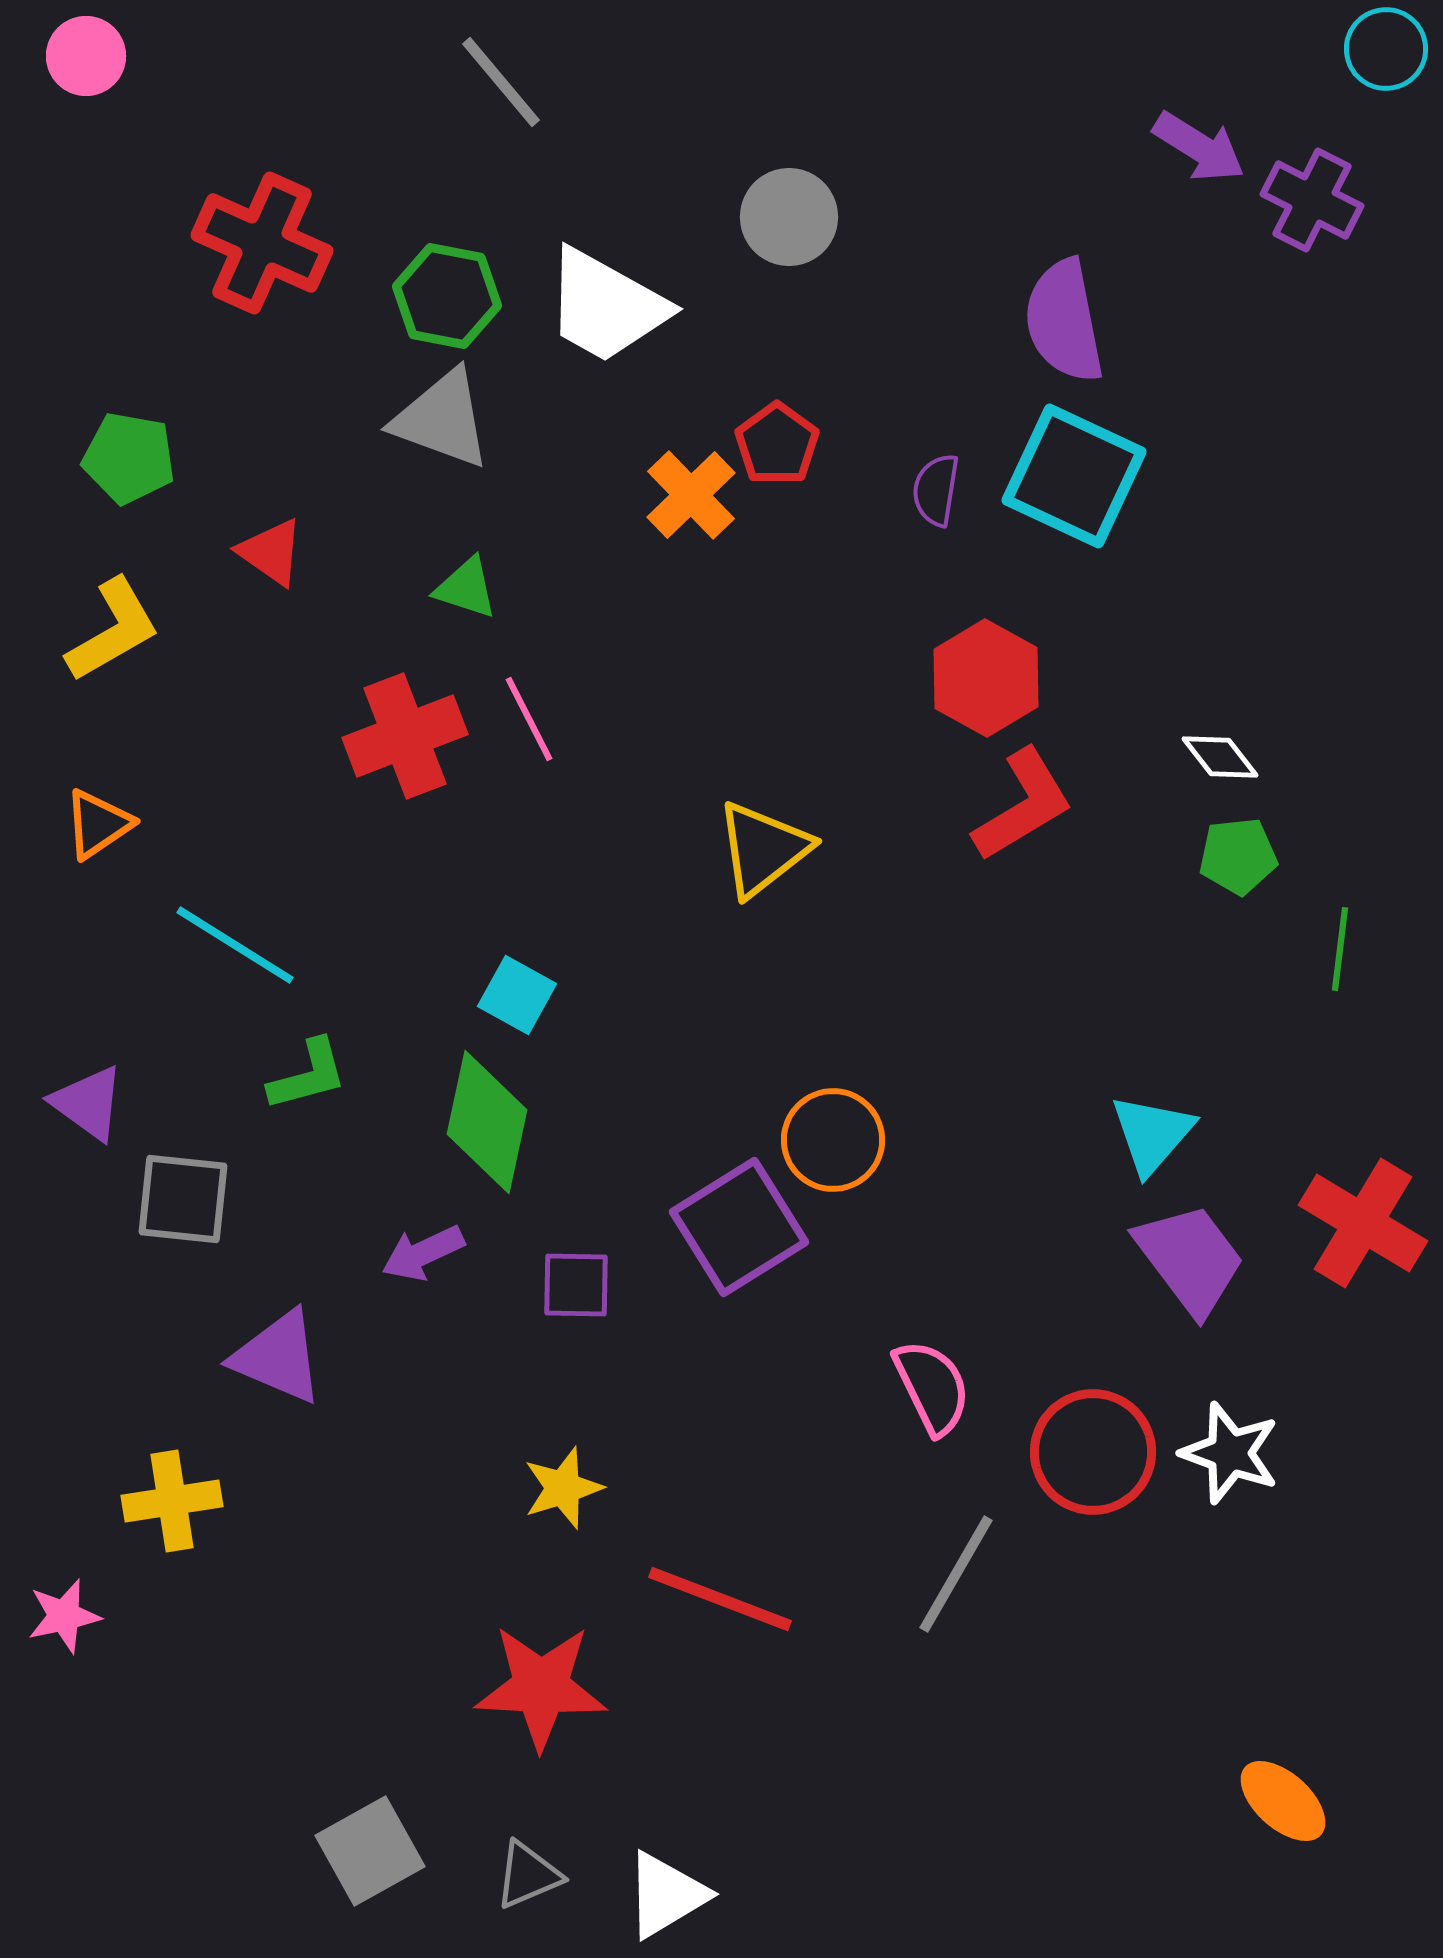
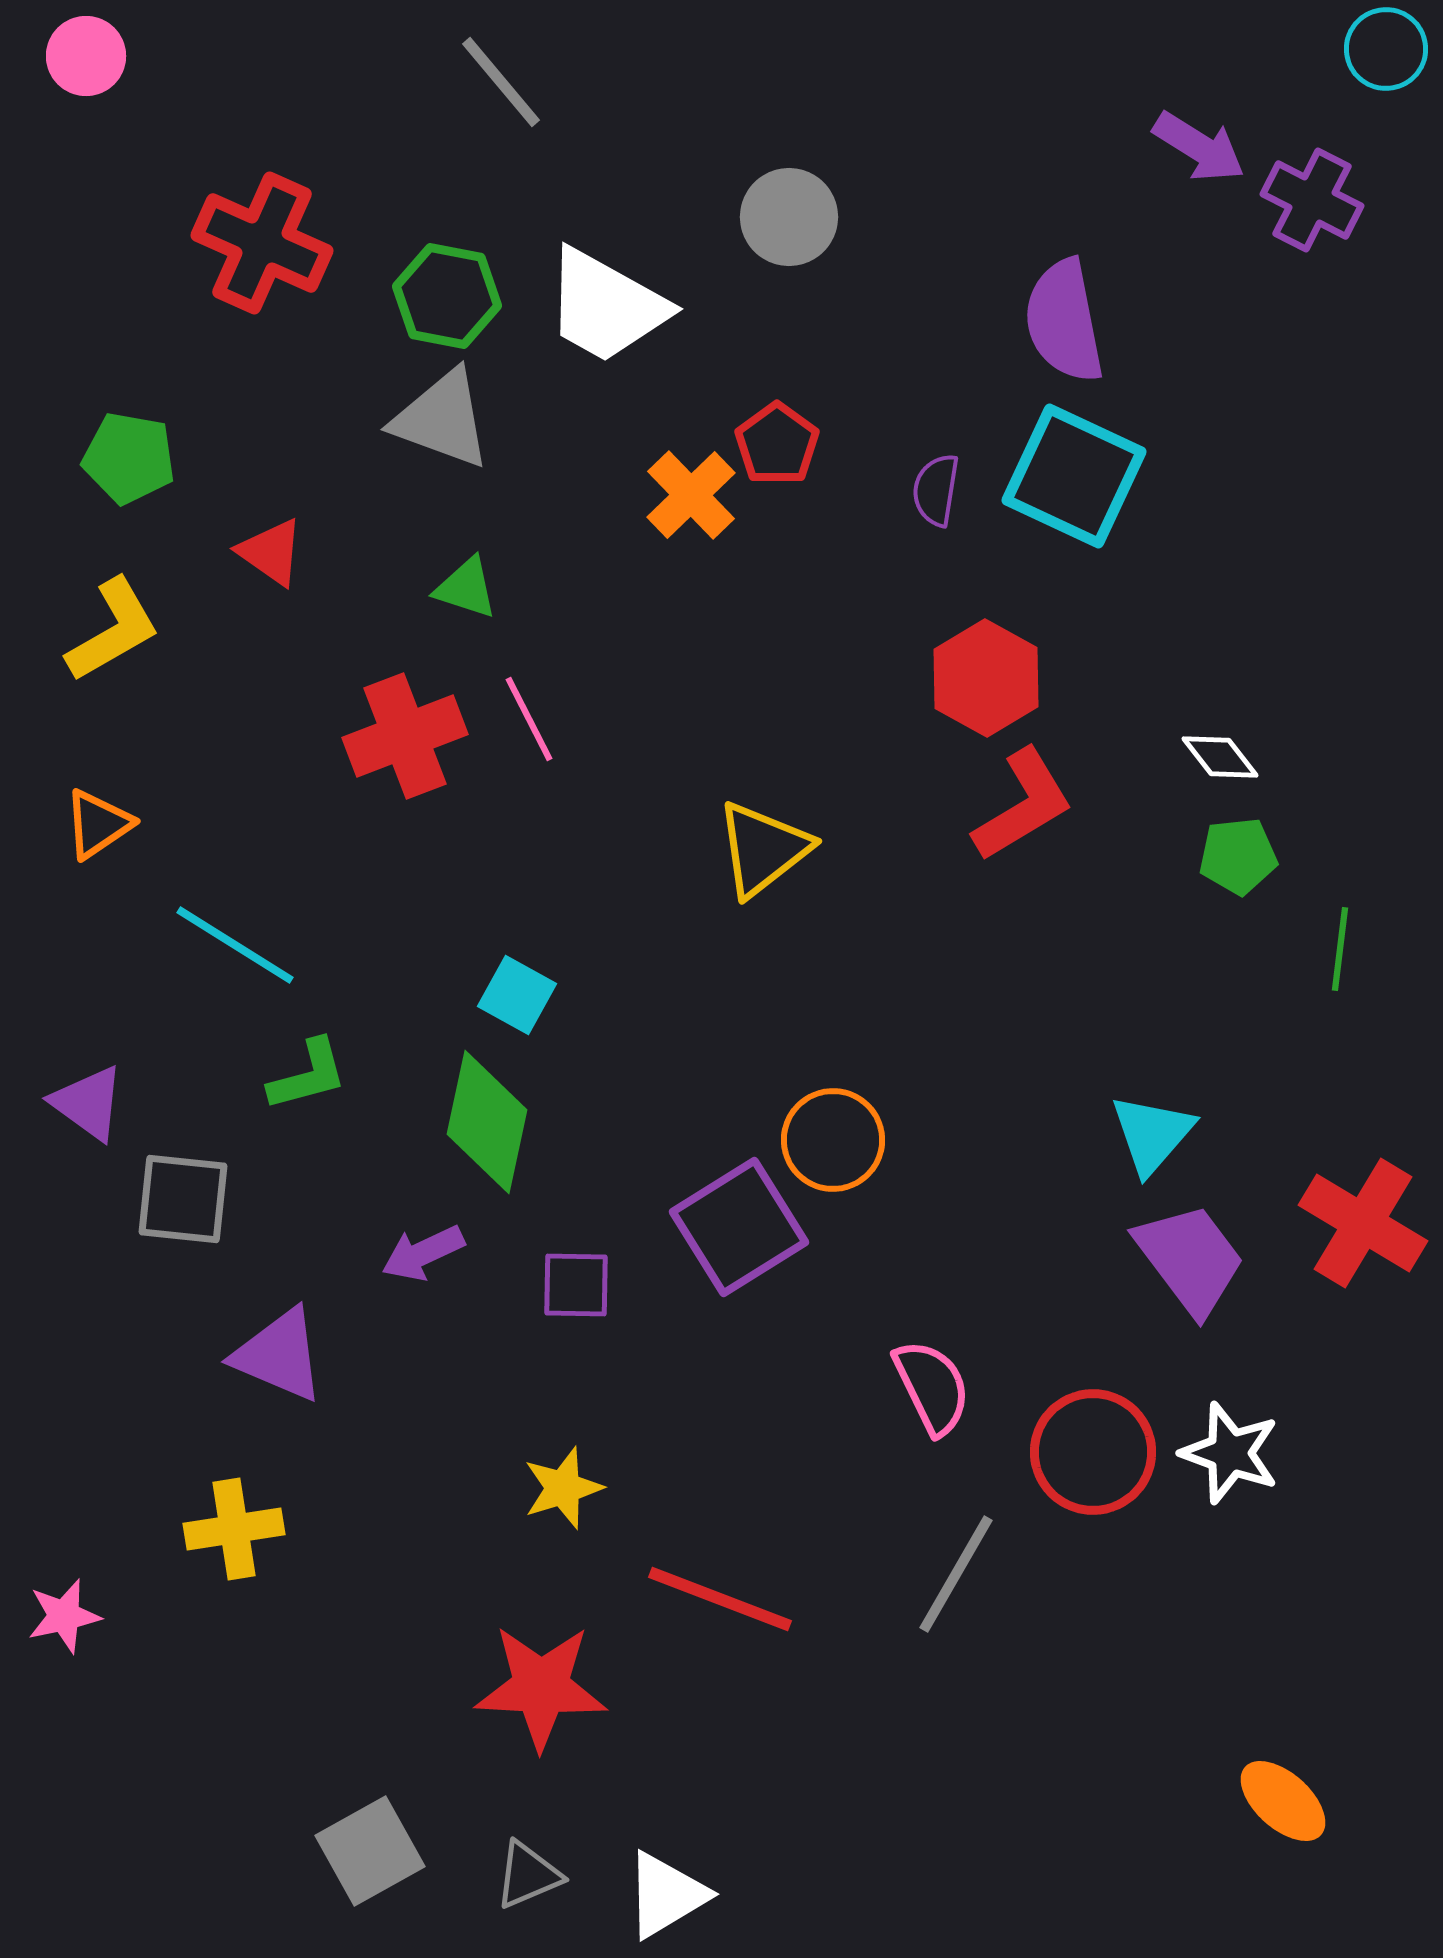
purple triangle at (278, 1357): moved 1 px right, 2 px up
yellow cross at (172, 1501): moved 62 px right, 28 px down
